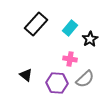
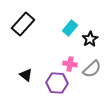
black rectangle: moved 13 px left
pink cross: moved 5 px down
gray semicircle: moved 7 px right, 10 px up
